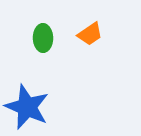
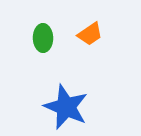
blue star: moved 39 px right
